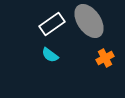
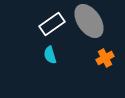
cyan semicircle: rotated 36 degrees clockwise
